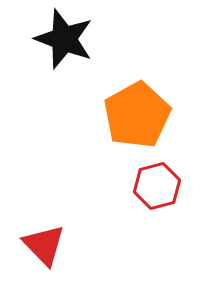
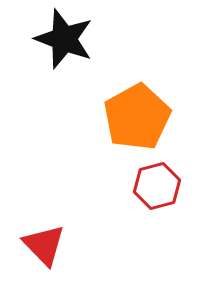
orange pentagon: moved 2 px down
